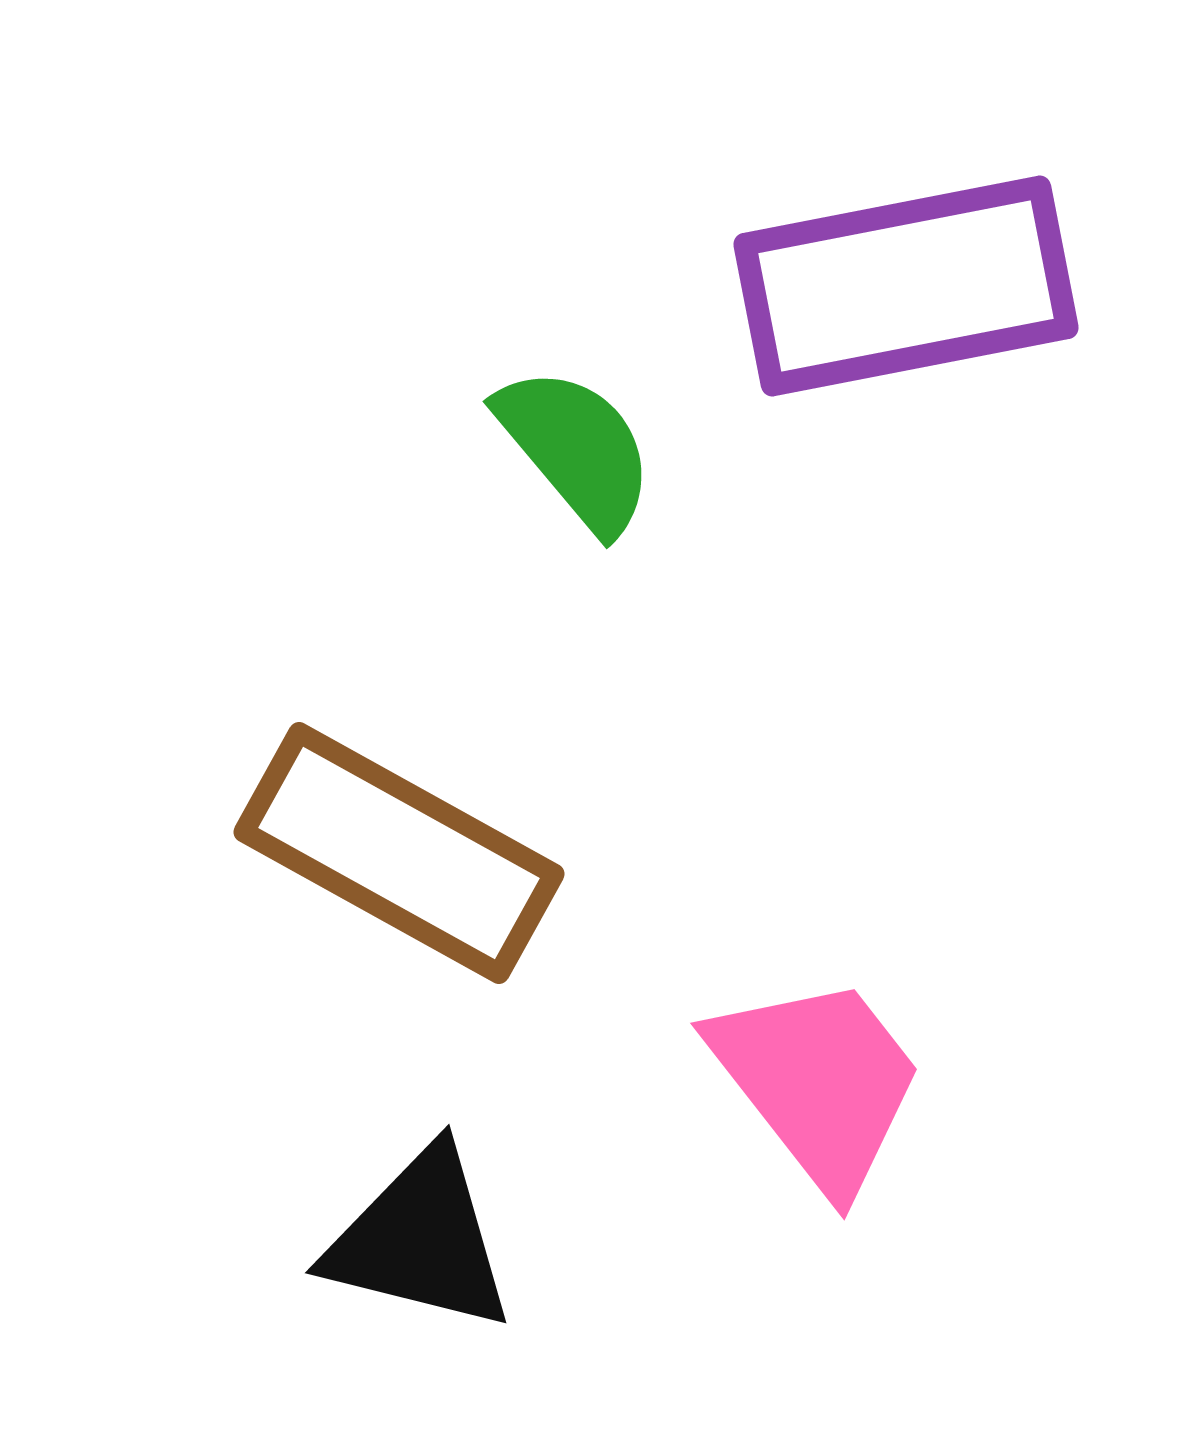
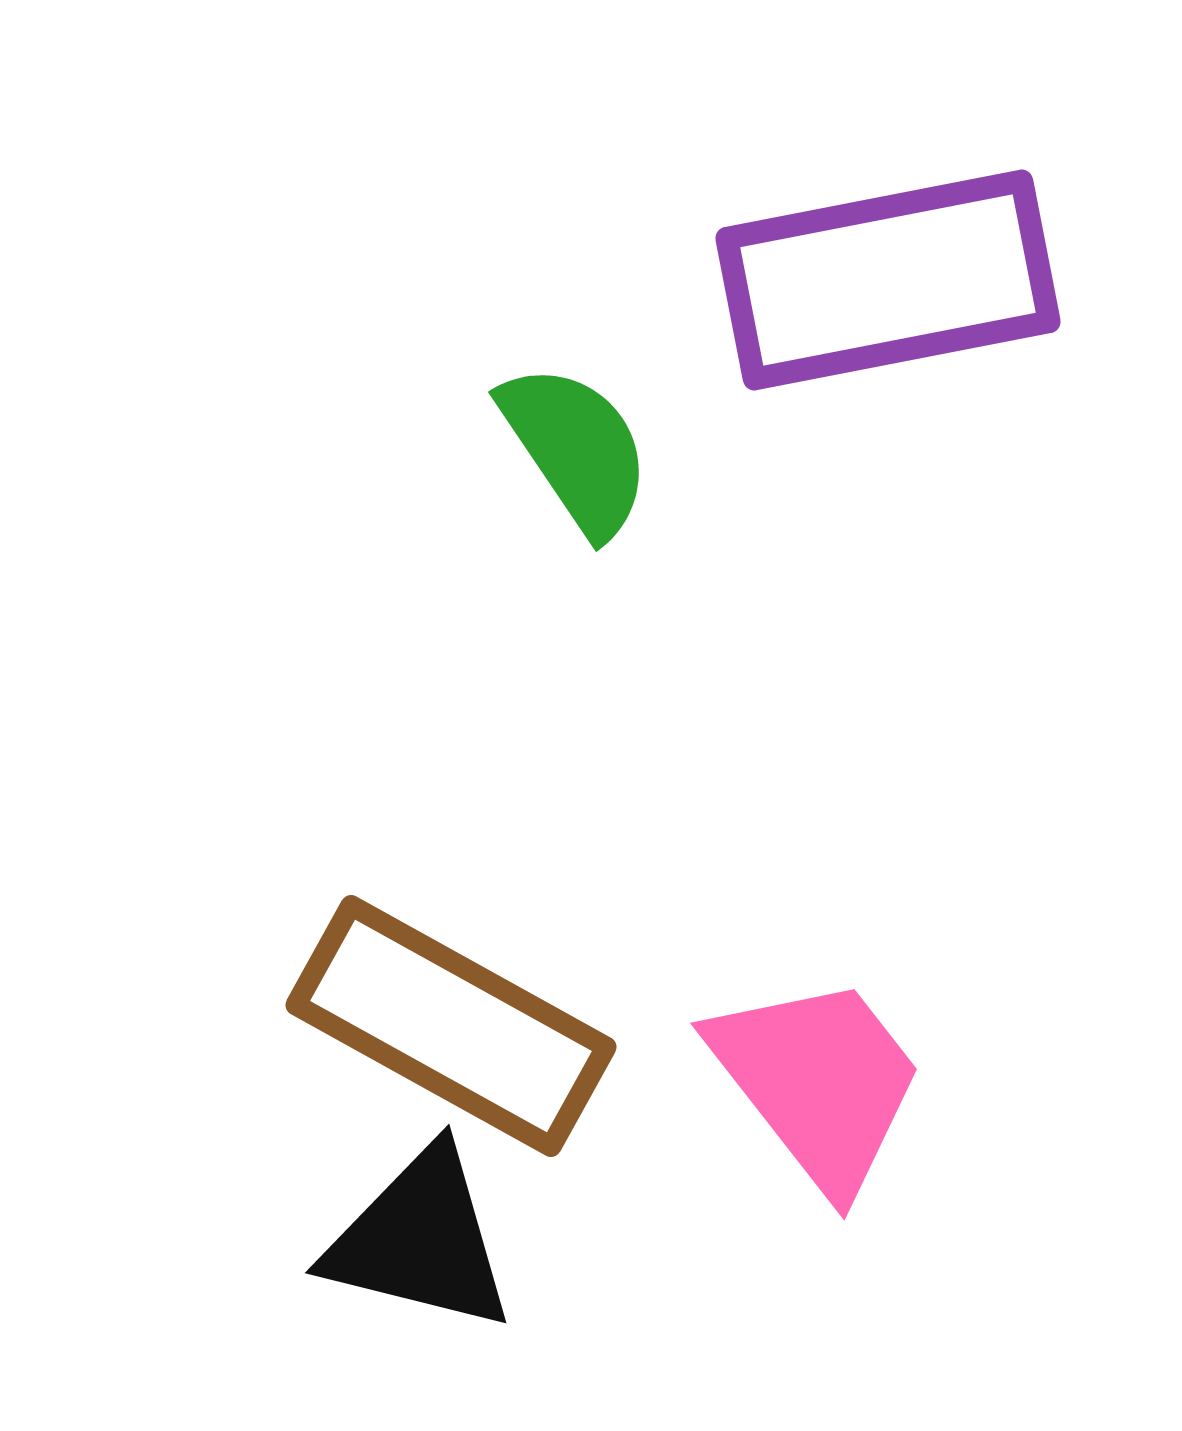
purple rectangle: moved 18 px left, 6 px up
green semicircle: rotated 6 degrees clockwise
brown rectangle: moved 52 px right, 173 px down
